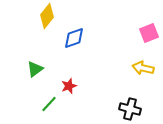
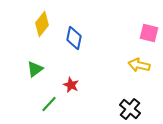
yellow diamond: moved 5 px left, 8 px down
pink square: rotated 36 degrees clockwise
blue diamond: rotated 60 degrees counterclockwise
yellow arrow: moved 4 px left, 3 px up
red star: moved 2 px right, 1 px up; rotated 28 degrees counterclockwise
black cross: rotated 25 degrees clockwise
